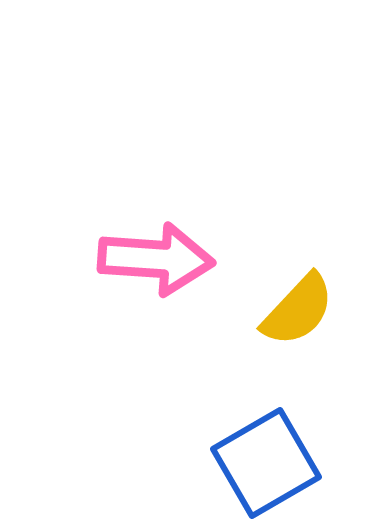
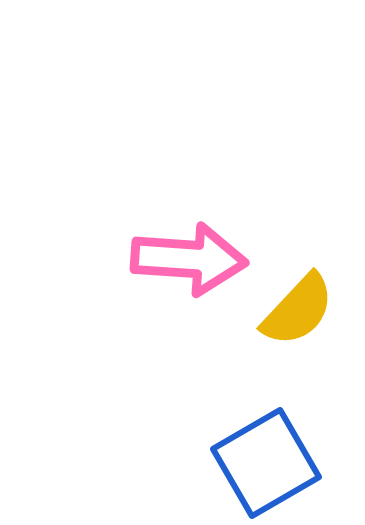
pink arrow: moved 33 px right
